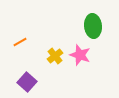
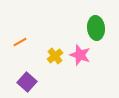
green ellipse: moved 3 px right, 2 px down
